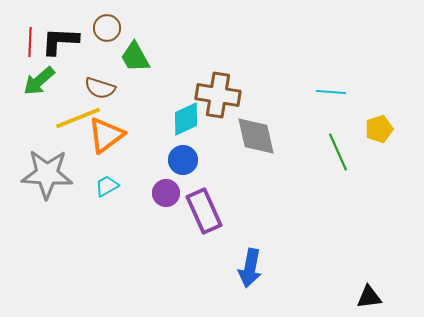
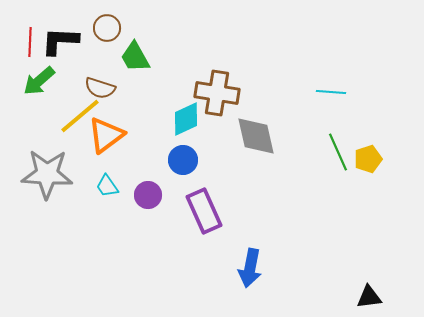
brown cross: moved 1 px left, 2 px up
yellow line: moved 2 px right, 2 px up; rotated 18 degrees counterclockwise
yellow pentagon: moved 11 px left, 30 px down
cyan trapezoid: rotated 95 degrees counterclockwise
purple circle: moved 18 px left, 2 px down
